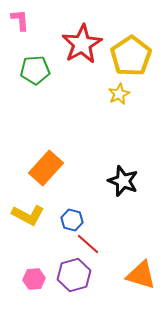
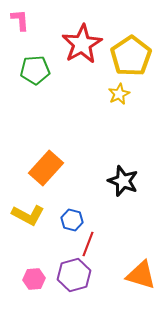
red line: rotated 70 degrees clockwise
